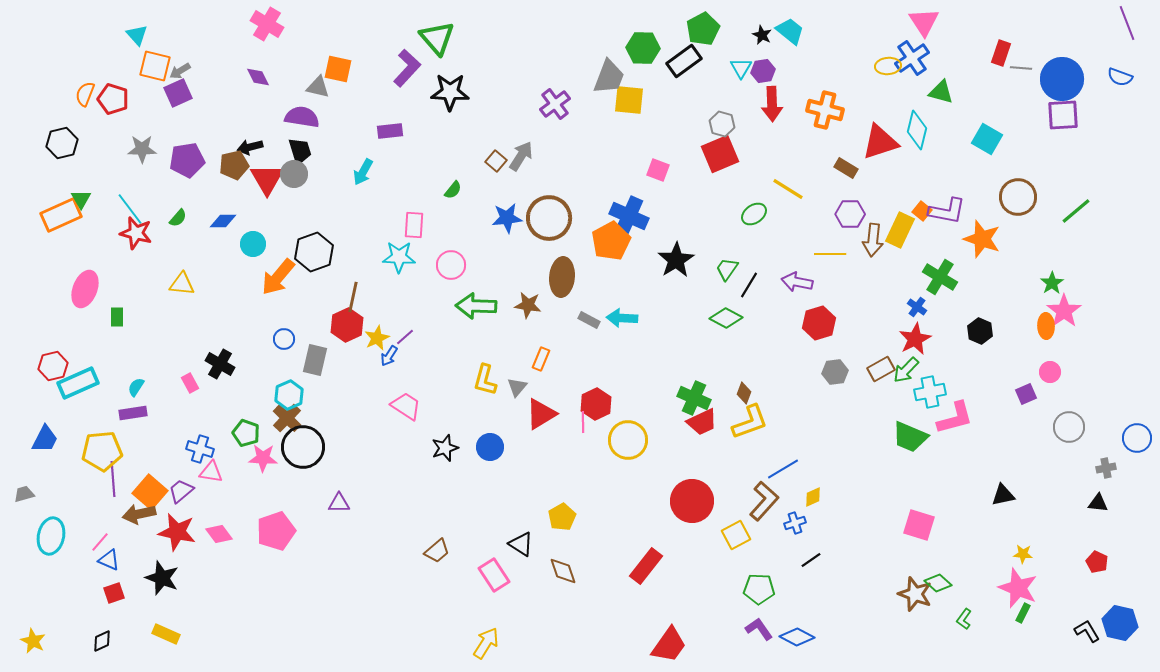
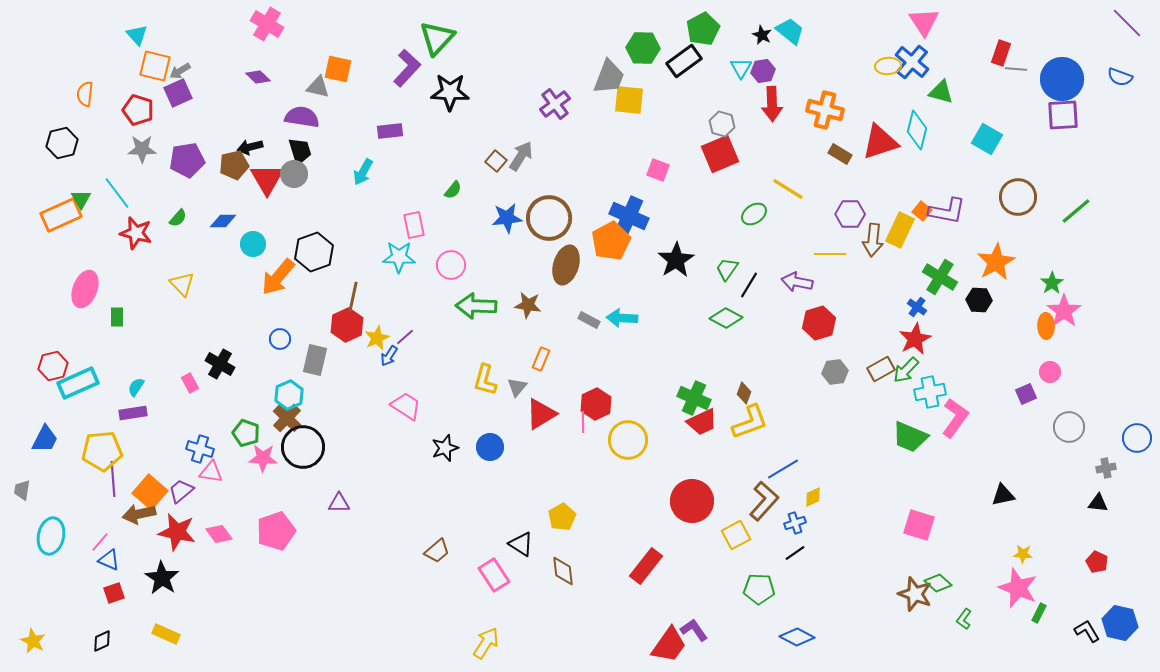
purple line at (1127, 23): rotated 24 degrees counterclockwise
green triangle at (437, 38): rotated 24 degrees clockwise
blue cross at (912, 58): moved 4 px down; rotated 16 degrees counterclockwise
gray line at (1021, 68): moved 5 px left, 1 px down
purple diamond at (258, 77): rotated 20 degrees counterclockwise
orange semicircle at (85, 94): rotated 15 degrees counterclockwise
red pentagon at (113, 99): moved 25 px right, 11 px down
brown rectangle at (846, 168): moved 6 px left, 14 px up
cyan line at (130, 209): moved 13 px left, 16 px up
pink rectangle at (414, 225): rotated 16 degrees counterclockwise
orange star at (982, 239): moved 14 px right, 23 px down; rotated 24 degrees clockwise
brown ellipse at (562, 277): moved 4 px right, 12 px up; rotated 12 degrees clockwise
yellow triangle at (182, 284): rotated 40 degrees clockwise
black hexagon at (980, 331): moved 1 px left, 31 px up; rotated 20 degrees counterclockwise
blue circle at (284, 339): moved 4 px left
pink L-shape at (955, 418): rotated 39 degrees counterclockwise
gray trapezoid at (24, 494): moved 2 px left, 4 px up; rotated 65 degrees counterclockwise
black line at (811, 560): moved 16 px left, 7 px up
brown diamond at (563, 571): rotated 12 degrees clockwise
black star at (162, 578): rotated 12 degrees clockwise
green rectangle at (1023, 613): moved 16 px right
purple L-shape at (759, 629): moved 65 px left, 1 px down
